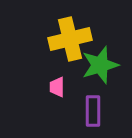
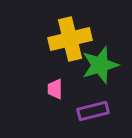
pink trapezoid: moved 2 px left, 2 px down
purple rectangle: rotated 76 degrees clockwise
